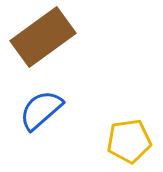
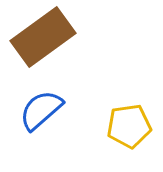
yellow pentagon: moved 15 px up
